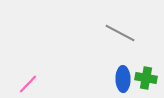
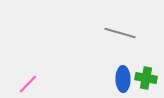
gray line: rotated 12 degrees counterclockwise
